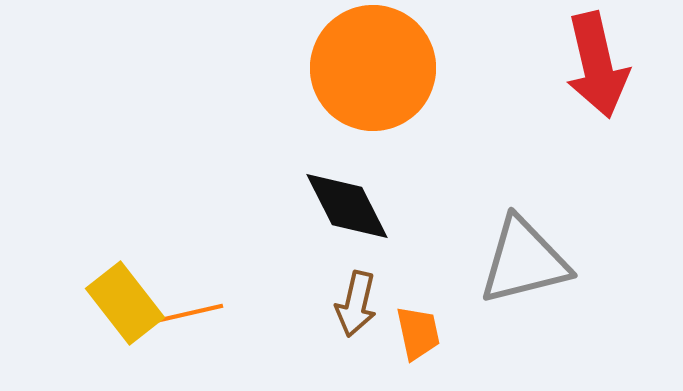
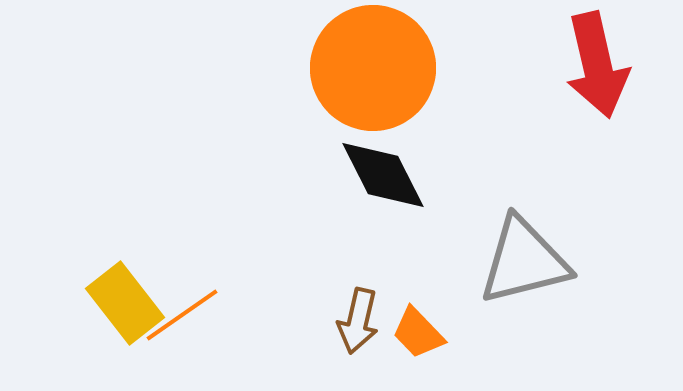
black diamond: moved 36 px right, 31 px up
brown arrow: moved 2 px right, 17 px down
orange line: rotated 22 degrees counterclockwise
orange trapezoid: rotated 148 degrees clockwise
